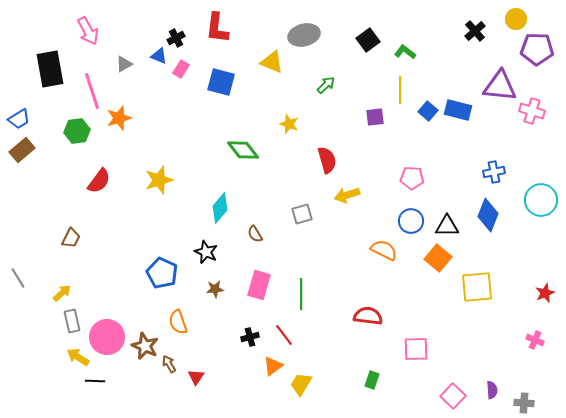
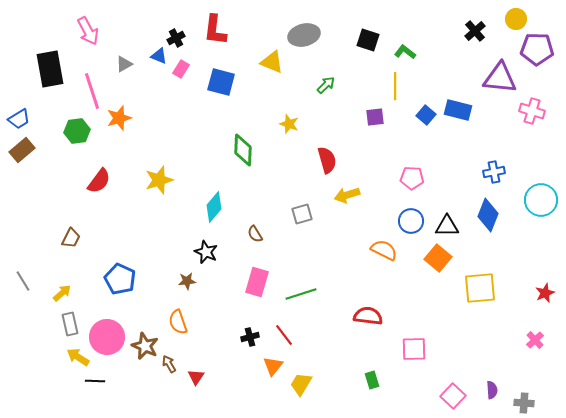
red L-shape at (217, 28): moved 2 px left, 2 px down
black square at (368, 40): rotated 35 degrees counterclockwise
purple triangle at (500, 86): moved 8 px up
yellow line at (400, 90): moved 5 px left, 4 px up
blue square at (428, 111): moved 2 px left, 4 px down
green diamond at (243, 150): rotated 40 degrees clockwise
cyan diamond at (220, 208): moved 6 px left, 1 px up
blue pentagon at (162, 273): moved 42 px left, 6 px down
gray line at (18, 278): moved 5 px right, 3 px down
pink rectangle at (259, 285): moved 2 px left, 3 px up
yellow square at (477, 287): moved 3 px right, 1 px down
brown star at (215, 289): moved 28 px left, 8 px up
green line at (301, 294): rotated 72 degrees clockwise
gray rectangle at (72, 321): moved 2 px left, 3 px down
pink cross at (535, 340): rotated 24 degrees clockwise
pink square at (416, 349): moved 2 px left
orange triangle at (273, 366): rotated 15 degrees counterclockwise
green rectangle at (372, 380): rotated 36 degrees counterclockwise
